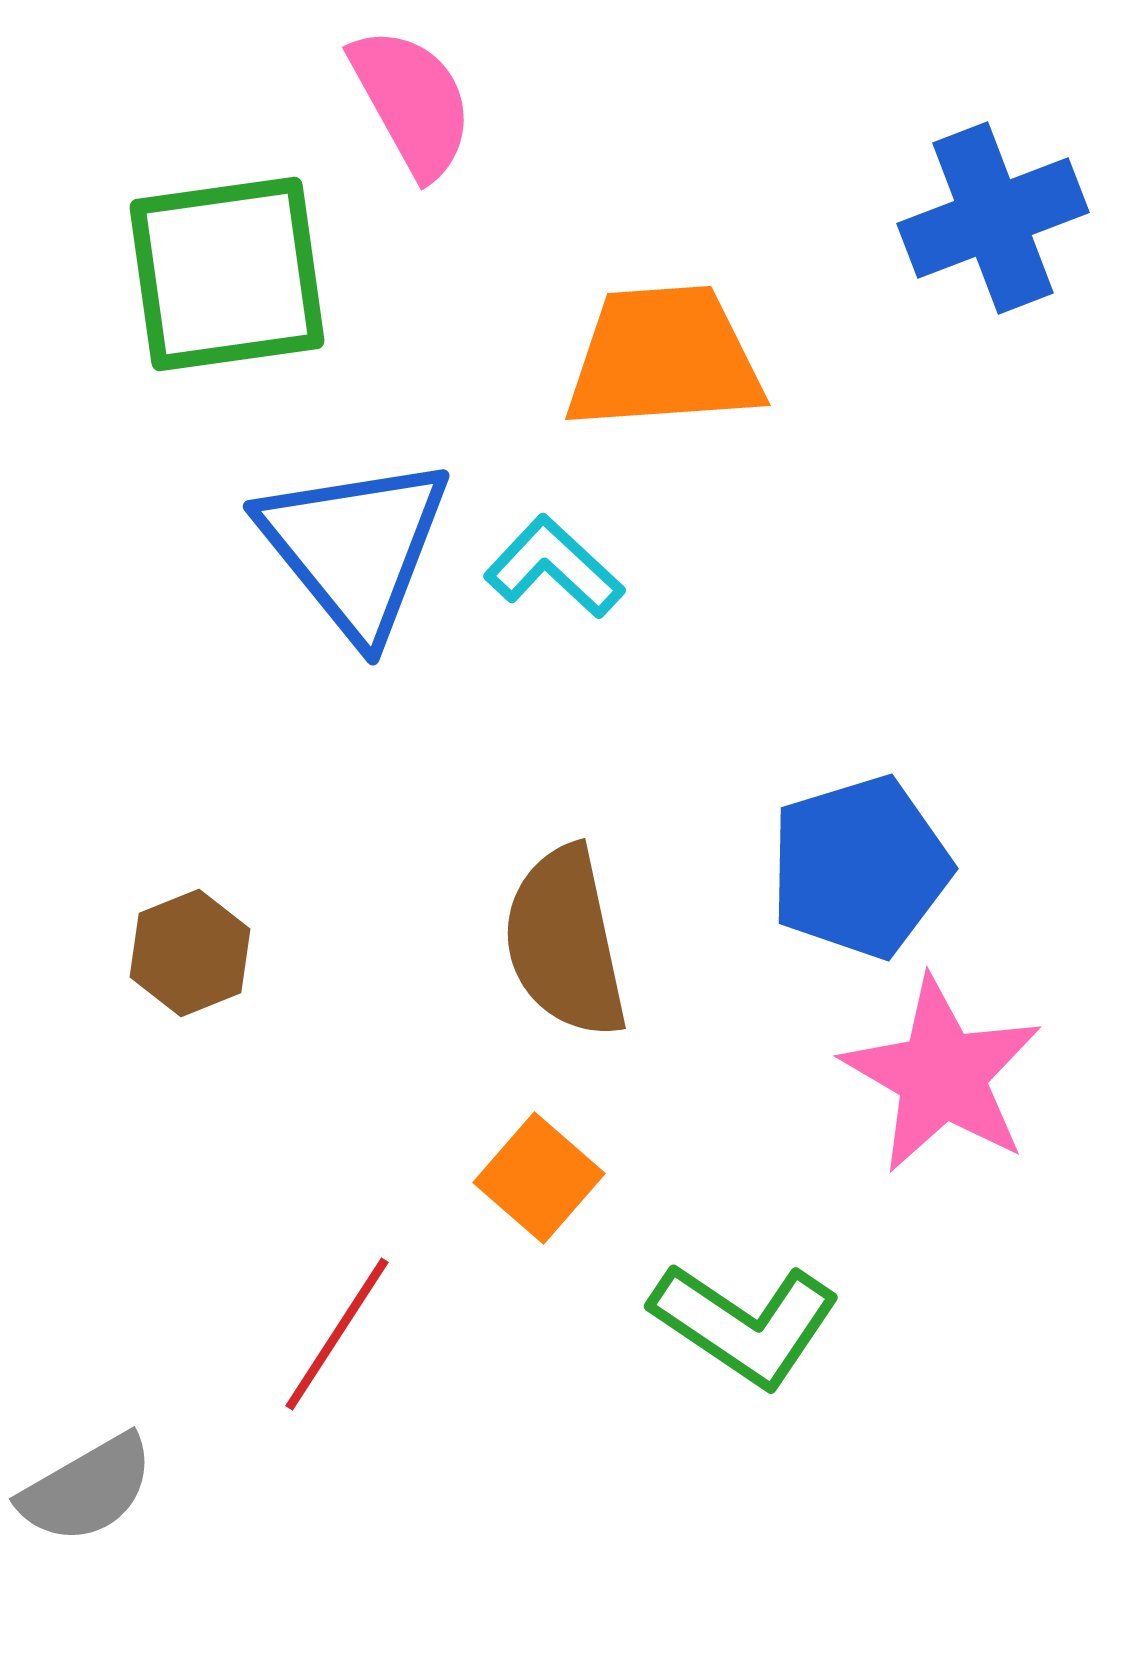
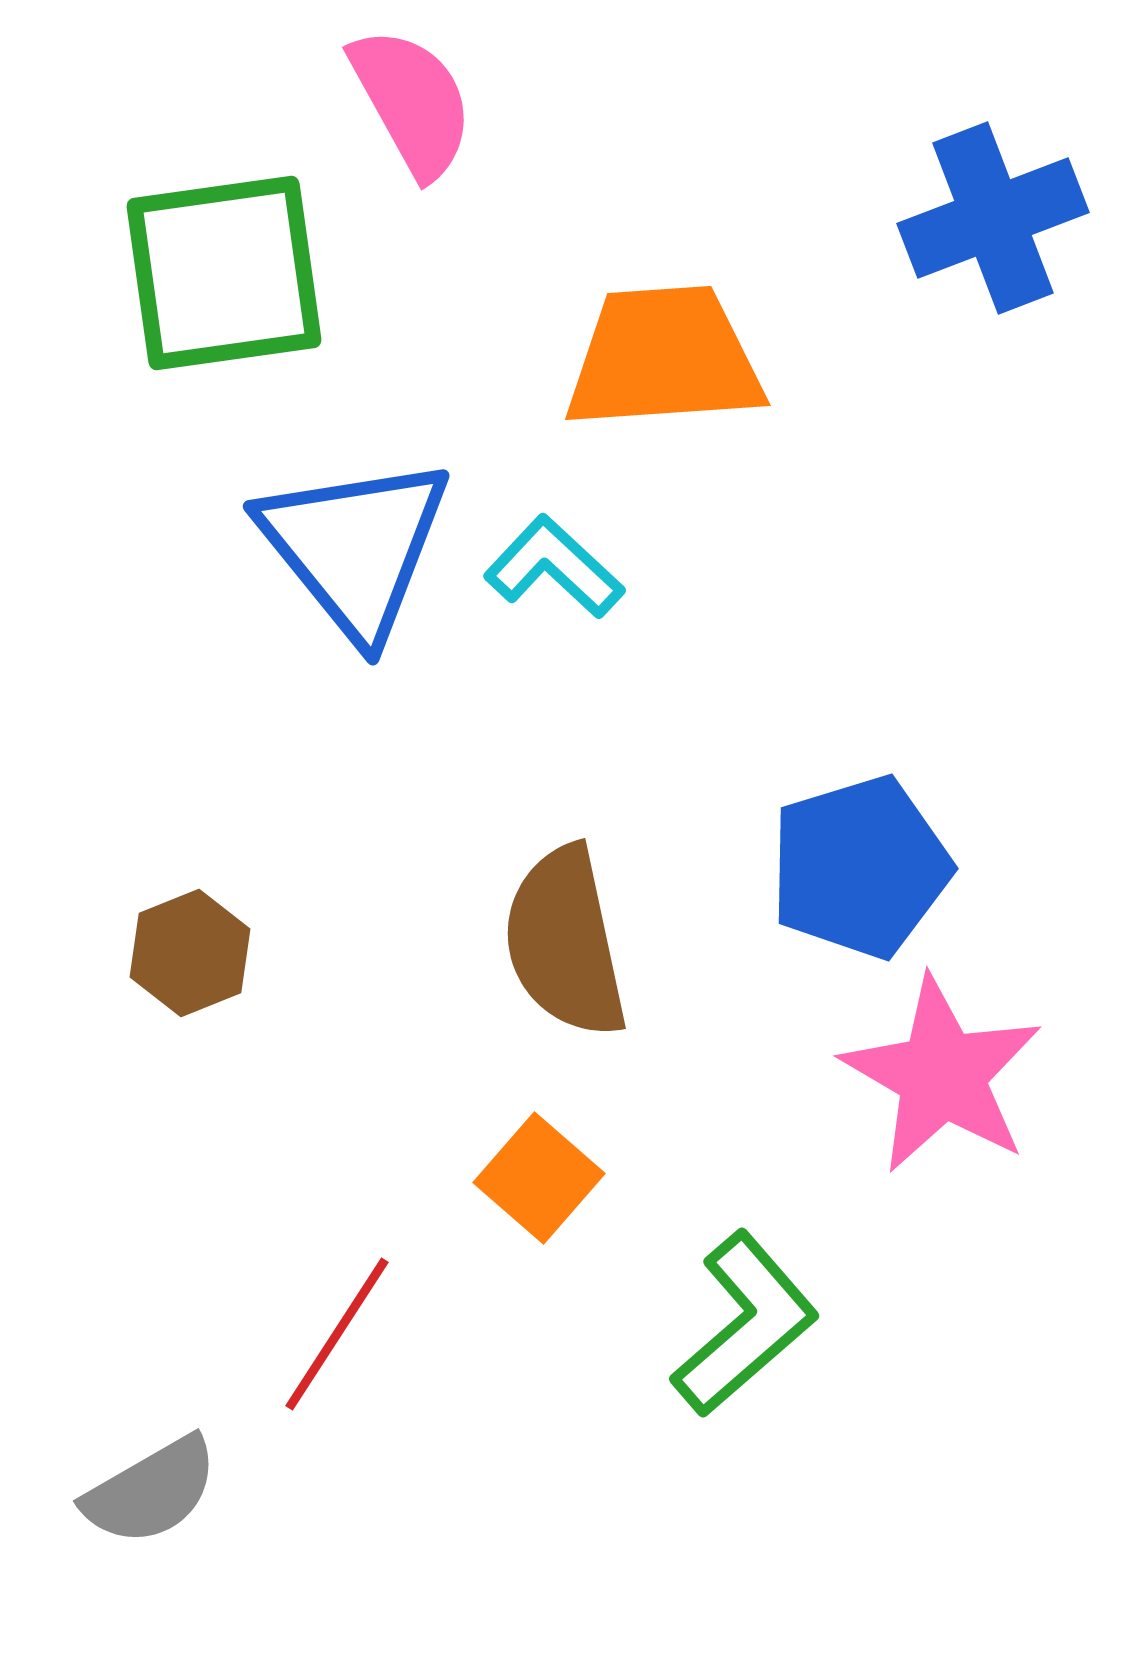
green square: moved 3 px left, 1 px up
green L-shape: rotated 75 degrees counterclockwise
gray semicircle: moved 64 px right, 2 px down
